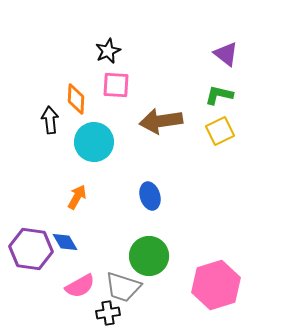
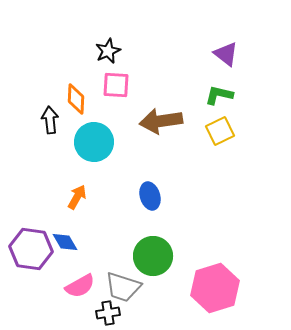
green circle: moved 4 px right
pink hexagon: moved 1 px left, 3 px down
